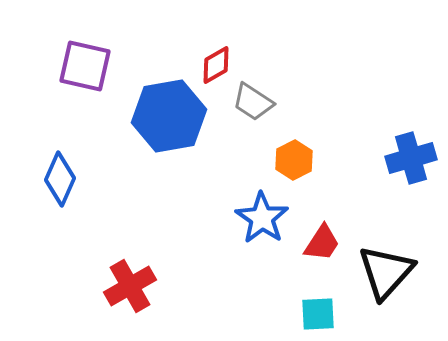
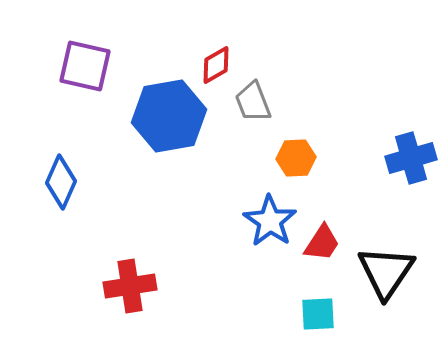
gray trapezoid: rotated 36 degrees clockwise
orange hexagon: moved 2 px right, 2 px up; rotated 24 degrees clockwise
blue diamond: moved 1 px right, 3 px down
blue star: moved 8 px right, 3 px down
black triangle: rotated 8 degrees counterclockwise
red cross: rotated 21 degrees clockwise
